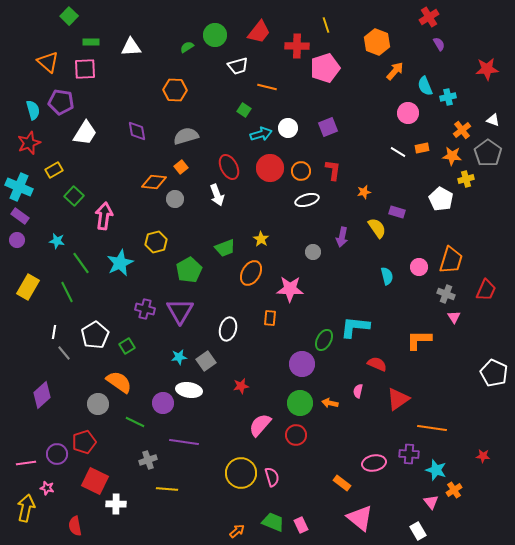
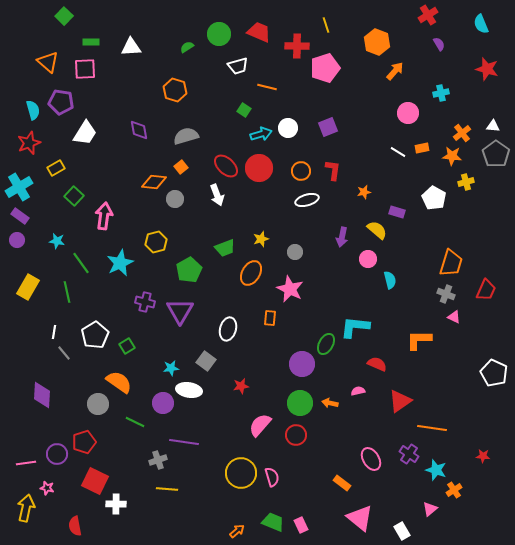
green square at (69, 16): moved 5 px left
red cross at (429, 17): moved 1 px left, 2 px up
red trapezoid at (259, 32): rotated 105 degrees counterclockwise
green circle at (215, 35): moved 4 px right, 1 px up
red star at (487, 69): rotated 20 degrees clockwise
cyan semicircle at (425, 86): moved 56 px right, 62 px up
orange hexagon at (175, 90): rotated 15 degrees clockwise
cyan cross at (448, 97): moved 7 px left, 4 px up
white triangle at (493, 120): moved 6 px down; rotated 16 degrees counterclockwise
orange cross at (462, 130): moved 3 px down
purple diamond at (137, 131): moved 2 px right, 1 px up
gray pentagon at (488, 153): moved 8 px right, 1 px down
red ellipse at (229, 167): moved 3 px left, 1 px up; rotated 20 degrees counterclockwise
red circle at (270, 168): moved 11 px left
yellow rectangle at (54, 170): moved 2 px right, 2 px up
yellow cross at (466, 179): moved 3 px down
cyan cross at (19, 187): rotated 36 degrees clockwise
white pentagon at (441, 199): moved 7 px left, 1 px up
yellow semicircle at (377, 228): moved 2 px down; rotated 15 degrees counterclockwise
yellow star at (261, 239): rotated 21 degrees clockwise
gray circle at (313, 252): moved 18 px left
orange trapezoid at (451, 260): moved 3 px down
pink circle at (419, 267): moved 51 px left, 8 px up
cyan semicircle at (387, 276): moved 3 px right, 4 px down
pink star at (290, 289): rotated 24 degrees clockwise
green line at (67, 292): rotated 15 degrees clockwise
purple cross at (145, 309): moved 7 px up
pink triangle at (454, 317): rotated 32 degrees counterclockwise
green ellipse at (324, 340): moved 2 px right, 4 px down
cyan star at (179, 357): moved 8 px left, 11 px down
gray square at (206, 361): rotated 18 degrees counterclockwise
pink semicircle at (358, 391): rotated 64 degrees clockwise
purple diamond at (42, 395): rotated 44 degrees counterclockwise
red triangle at (398, 399): moved 2 px right, 2 px down
purple cross at (409, 454): rotated 30 degrees clockwise
gray cross at (148, 460): moved 10 px right
pink ellipse at (374, 463): moved 3 px left, 4 px up; rotated 70 degrees clockwise
pink triangle at (431, 502): moved 1 px left, 7 px down; rotated 28 degrees clockwise
white rectangle at (418, 531): moved 16 px left
